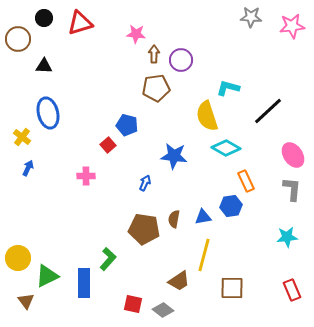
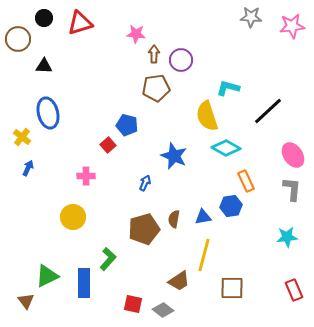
blue star at (174, 156): rotated 16 degrees clockwise
brown pentagon at (144, 229): rotated 24 degrees counterclockwise
yellow circle at (18, 258): moved 55 px right, 41 px up
red rectangle at (292, 290): moved 2 px right
